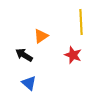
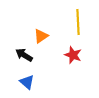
yellow line: moved 3 px left
blue triangle: moved 2 px left, 1 px up
